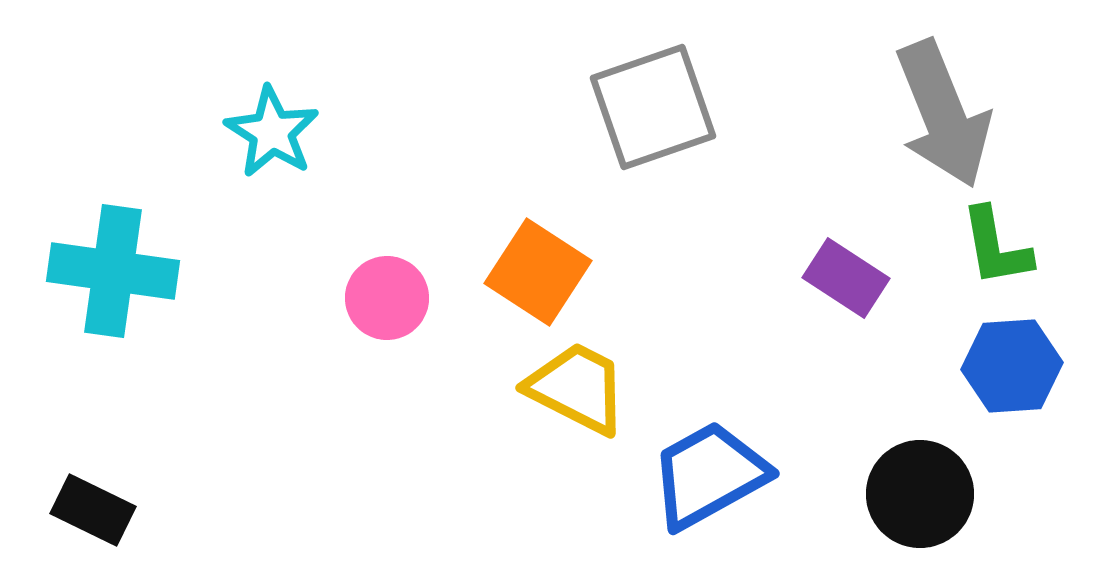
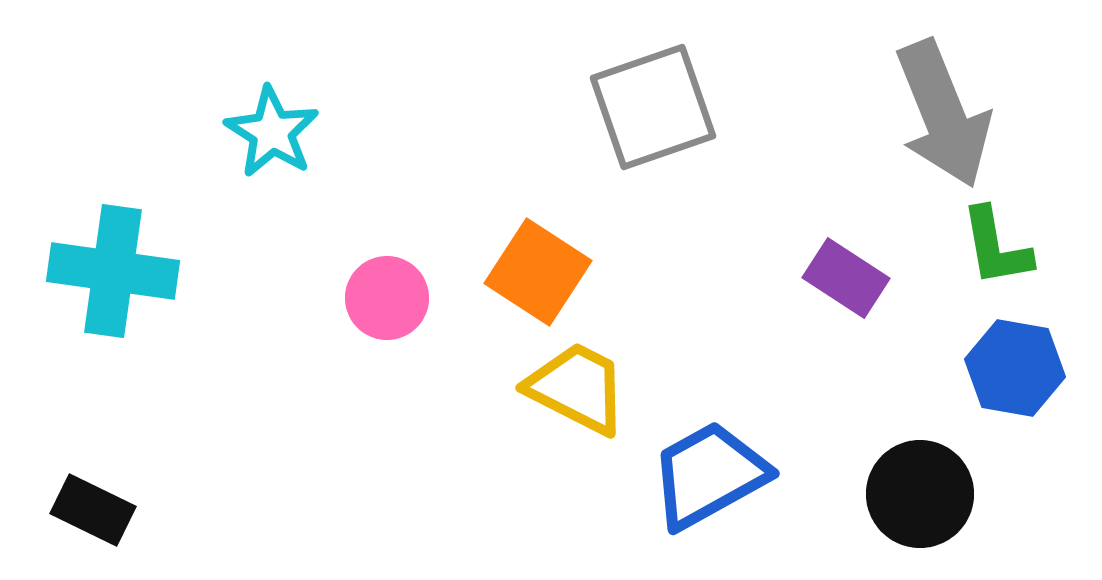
blue hexagon: moved 3 px right, 2 px down; rotated 14 degrees clockwise
